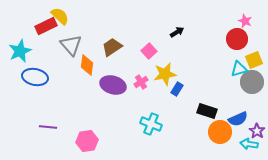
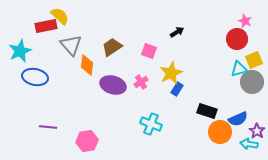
red rectangle: rotated 15 degrees clockwise
pink square: rotated 28 degrees counterclockwise
yellow star: moved 6 px right, 1 px up; rotated 15 degrees counterclockwise
